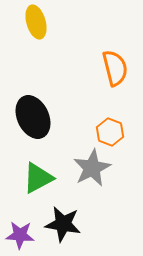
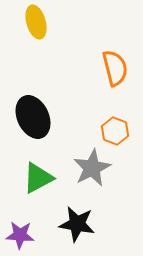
orange hexagon: moved 5 px right, 1 px up
black star: moved 14 px right
